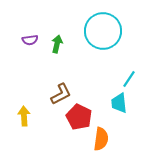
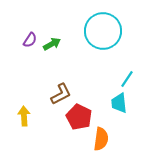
purple semicircle: rotated 49 degrees counterclockwise
green arrow: moved 5 px left; rotated 48 degrees clockwise
cyan line: moved 2 px left
